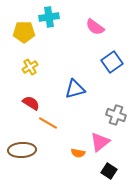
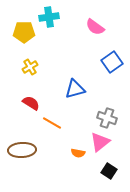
gray cross: moved 9 px left, 3 px down
orange line: moved 4 px right
